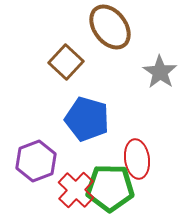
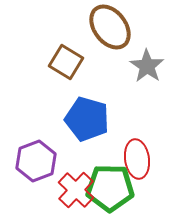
brown square: rotated 12 degrees counterclockwise
gray star: moved 13 px left, 6 px up
